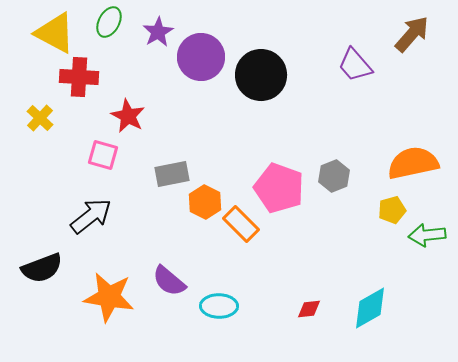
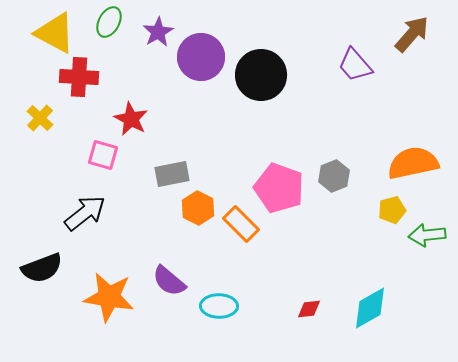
red star: moved 3 px right, 3 px down
orange hexagon: moved 7 px left, 6 px down
black arrow: moved 6 px left, 3 px up
